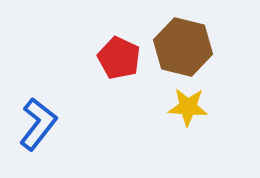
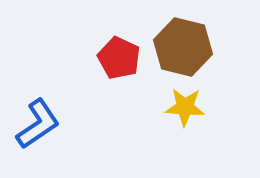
yellow star: moved 3 px left
blue L-shape: rotated 18 degrees clockwise
